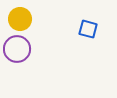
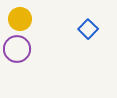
blue square: rotated 30 degrees clockwise
